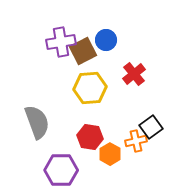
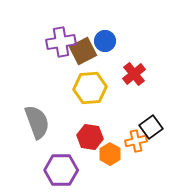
blue circle: moved 1 px left, 1 px down
